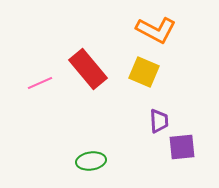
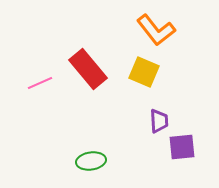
orange L-shape: rotated 24 degrees clockwise
